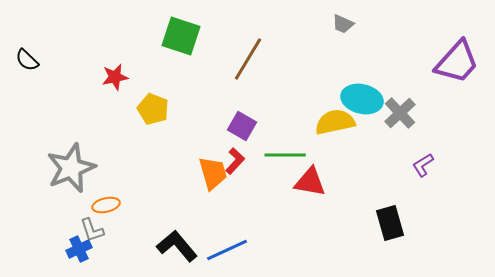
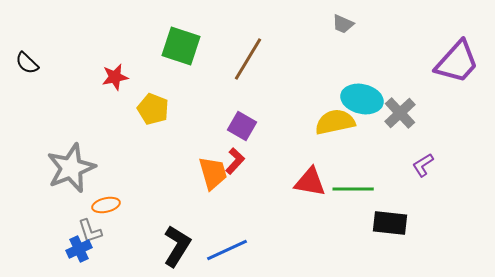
green square: moved 10 px down
black semicircle: moved 3 px down
green line: moved 68 px right, 34 px down
black rectangle: rotated 68 degrees counterclockwise
gray L-shape: moved 2 px left, 1 px down
black L-shape: rotated 72 degrees clockwise
